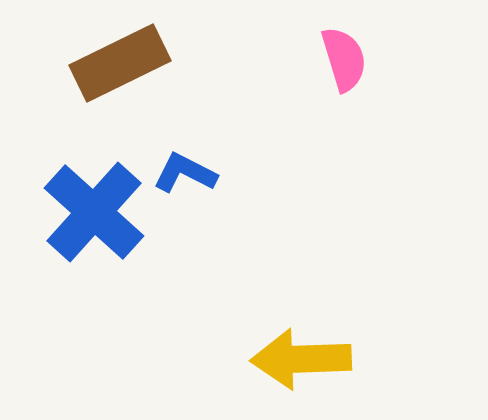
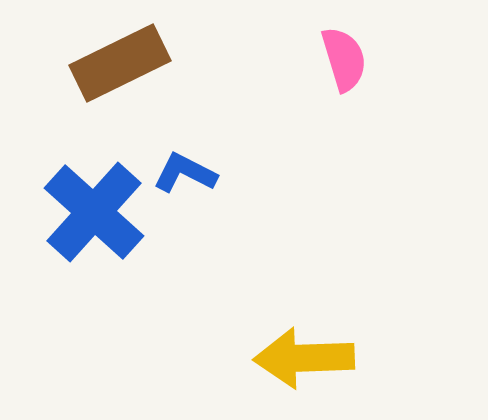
yellow arrow: moved 3 px right, 1 px up
